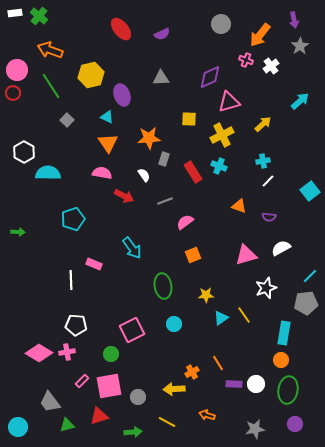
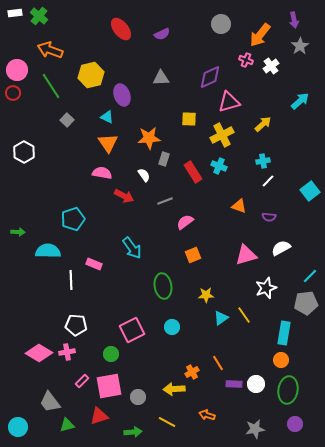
cyan semicircle at (48, 173): moved 78 px down
cyan circle at (174, 324): moved 2 px left, 3 px down
